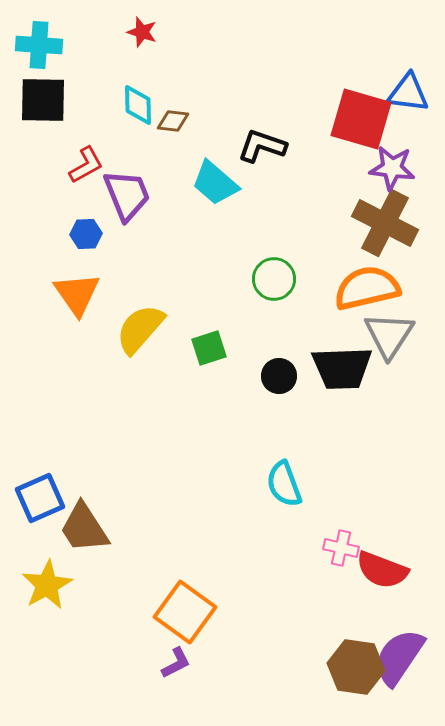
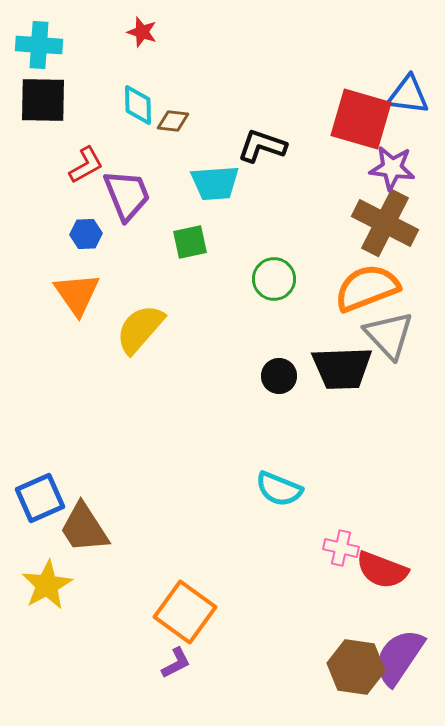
blue triangle: moved 2 px down
cyan trapezoid: rotated 45 degrees counterclockwise
orange semicircle: rotated 8 degrees counterclockwise
gray triangle: rotated 16 degrees counterclockwise
green square: moved 19 px left, 106 px up; rotated 6 degrees clockwise
cyan semicircle: moved 5 px left, 5 px down; rotated 48 degrees counterclockwise
